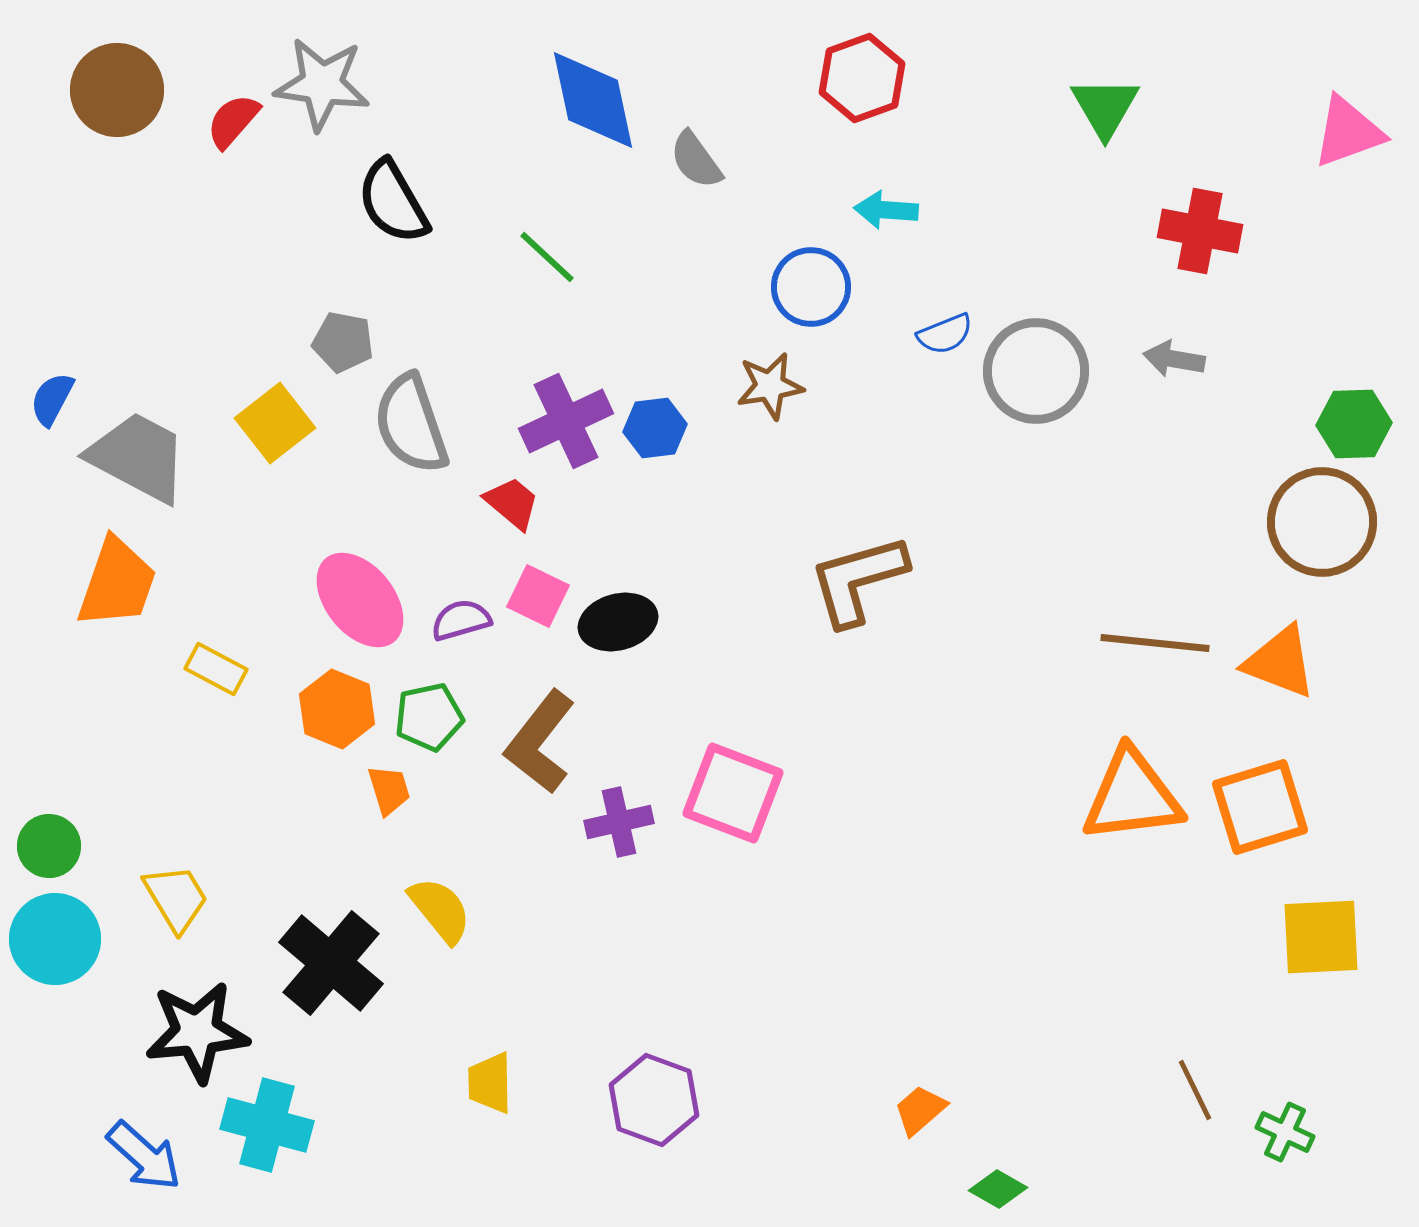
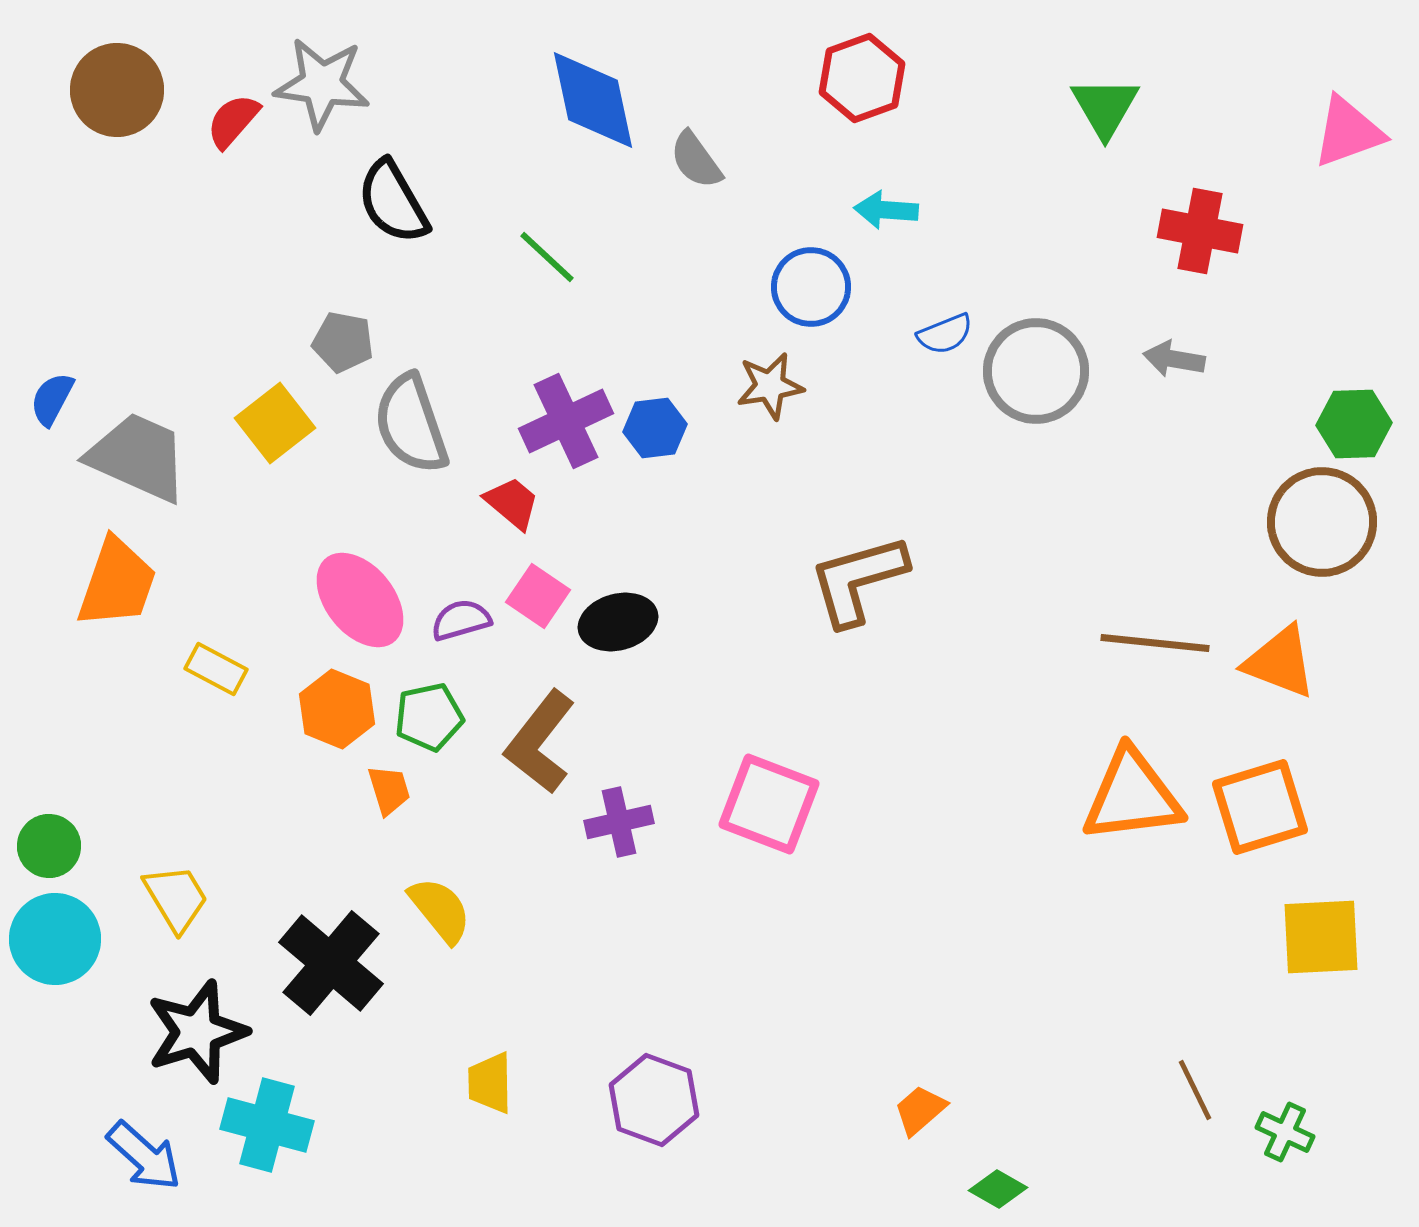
gray trapezoid at (138, 457): rotated 4 degrees counterclockwise
pink square at (538, 596): rotated 8 degrees clockwise
pink square at (733, 793): moved 36 px right, 11 px down
black star at (197, 1032): rotated 12 degrees counterclockwise
